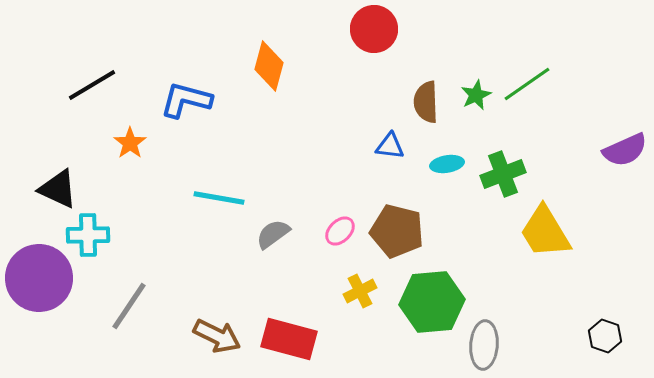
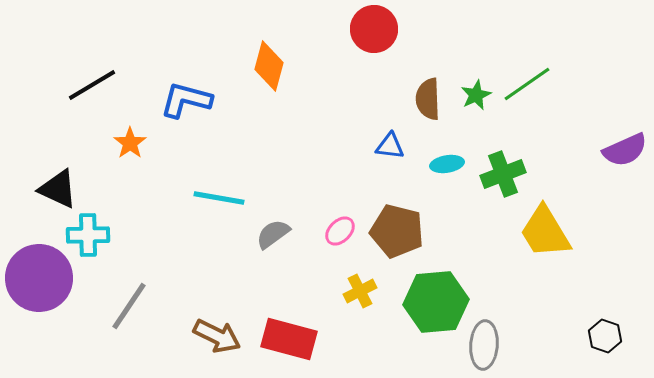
brown semicircle: moved 2 px right, 3 px up
green hexagon: moved 4 px right
